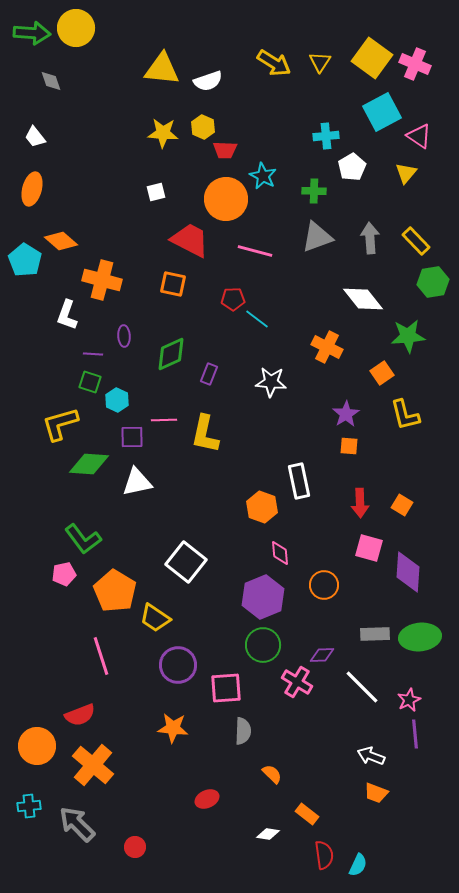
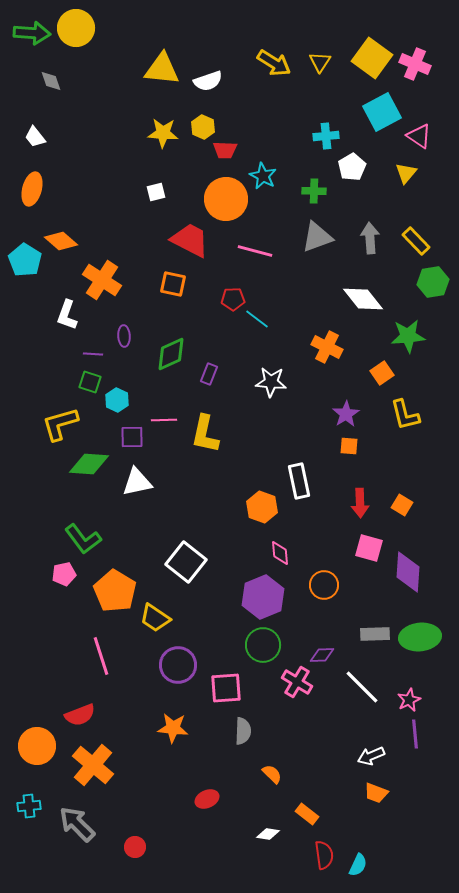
orange cross at (102, 280): rotated 18 degrees clockwise
white arrow at (371, 756): rotated 44 degrees counterclockwise
